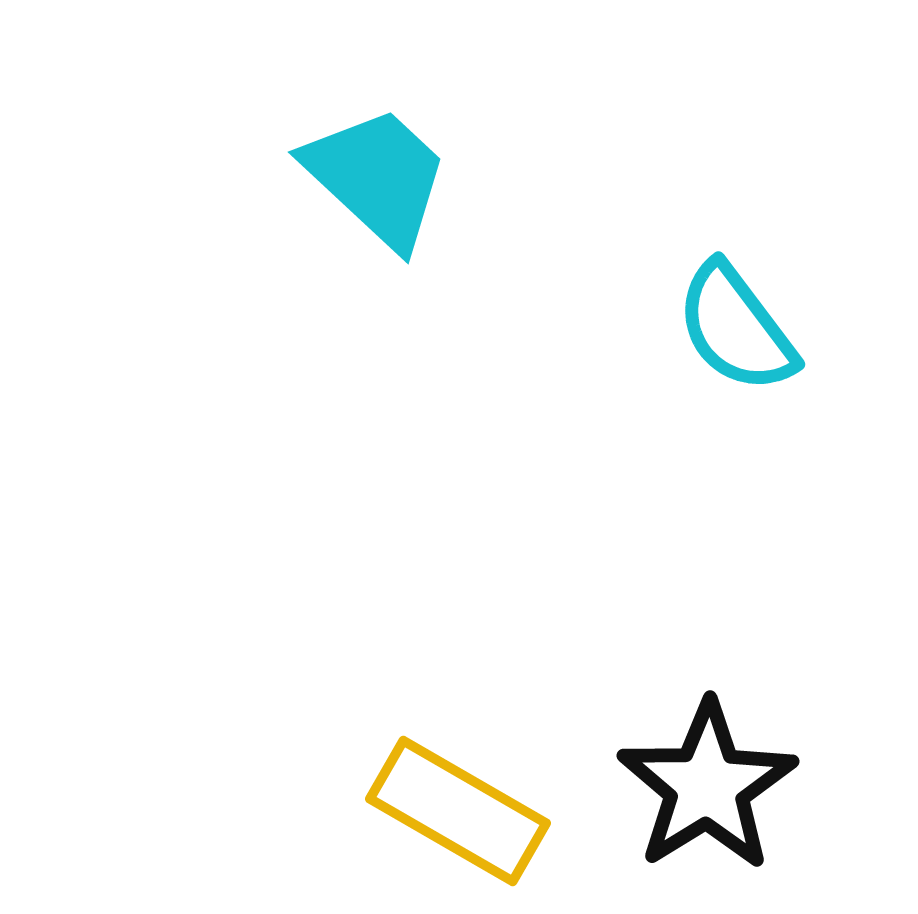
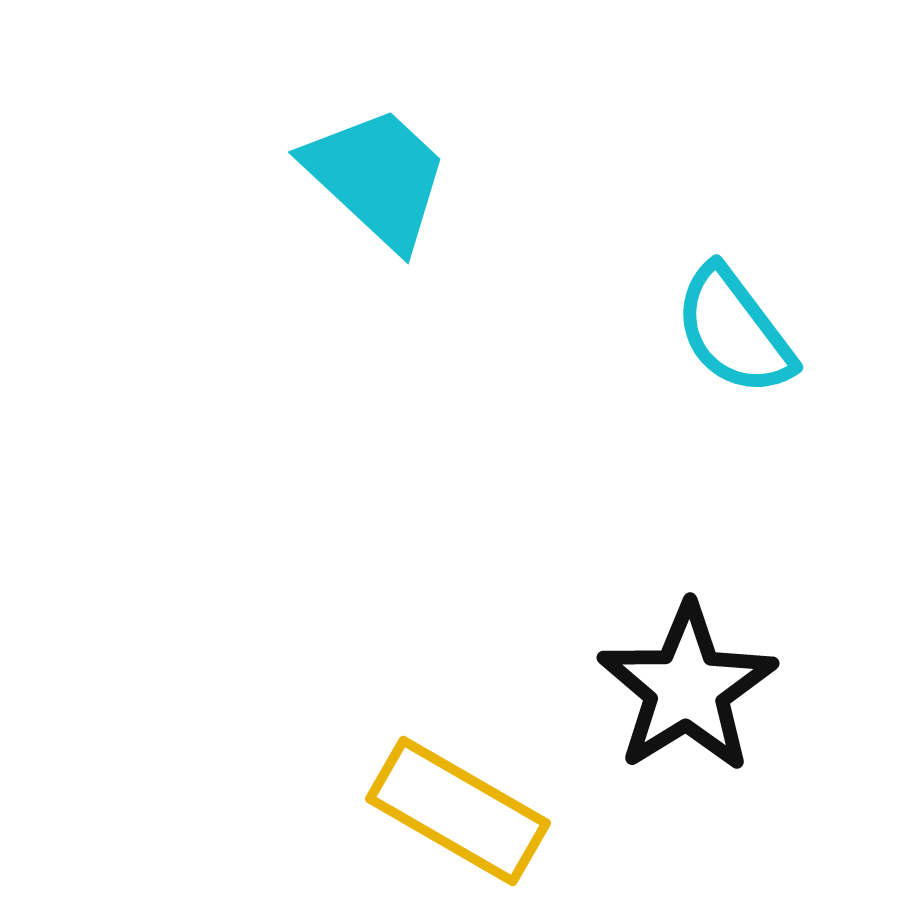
cyan semicircle: moved 2 px left, 3 px down
black star: moved 20 px left, 98 px up
